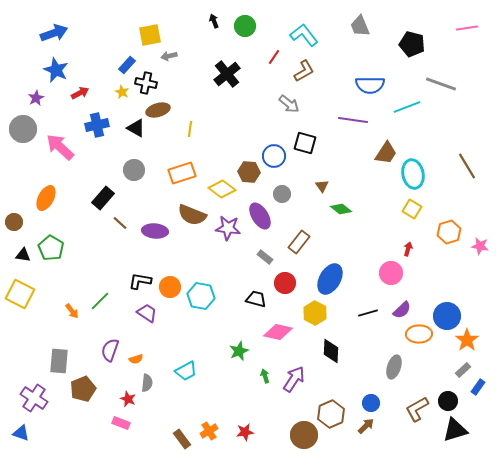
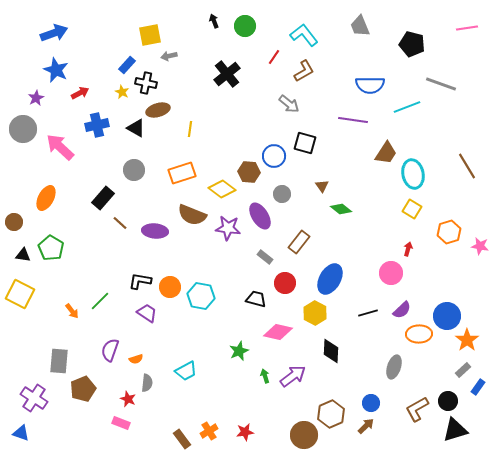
purple arrow at (294, 379): moved 1 px left, 3 px up; rotated 20 degrees clockwise
